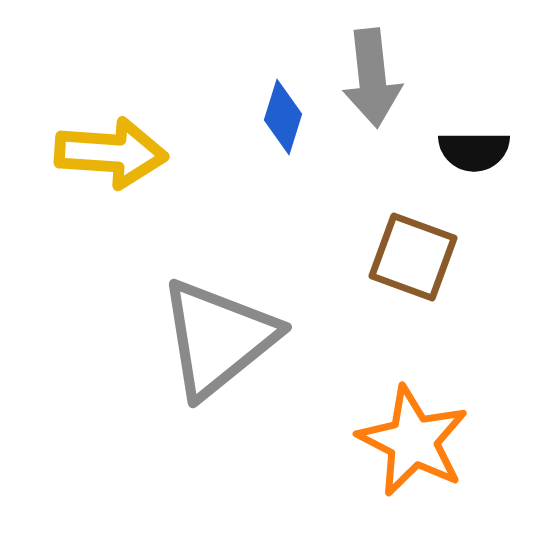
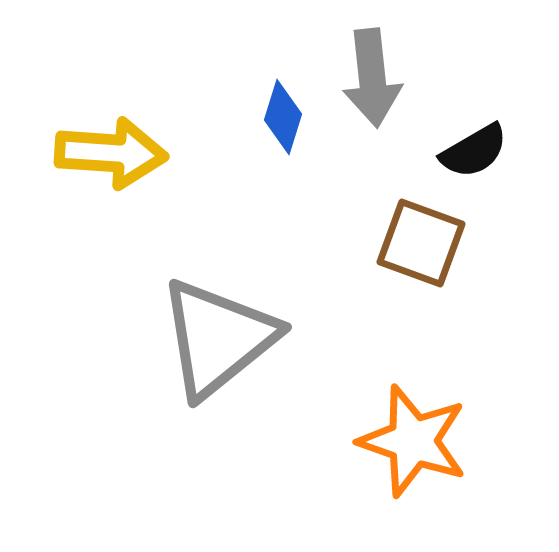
black semicircle: rotated 30 degrees counterclockwise
brown square: moved 8 px right, 14 px up
orange star: rotated 8 degrees counterclockwise
